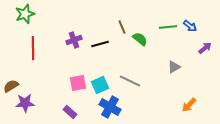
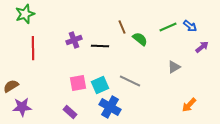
green line: rotated 18 degrees counterclockwise
black line: moved 2 px down; rotated 18 degrees clockwise
purple arrow: moved 3 px left, 1 px up
purple star: moved 3 px left, 4 px down
